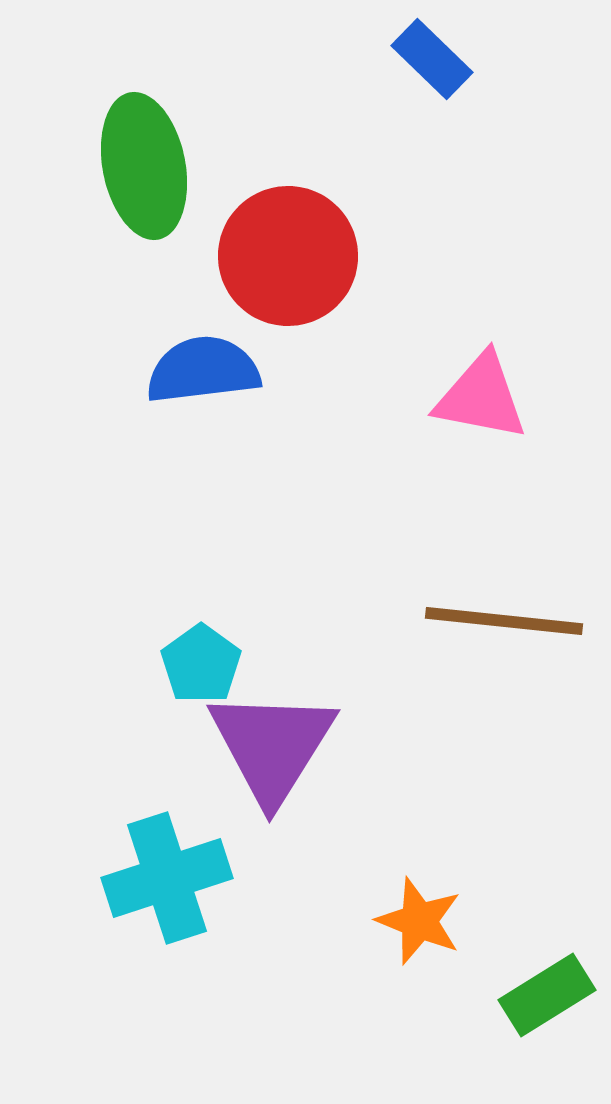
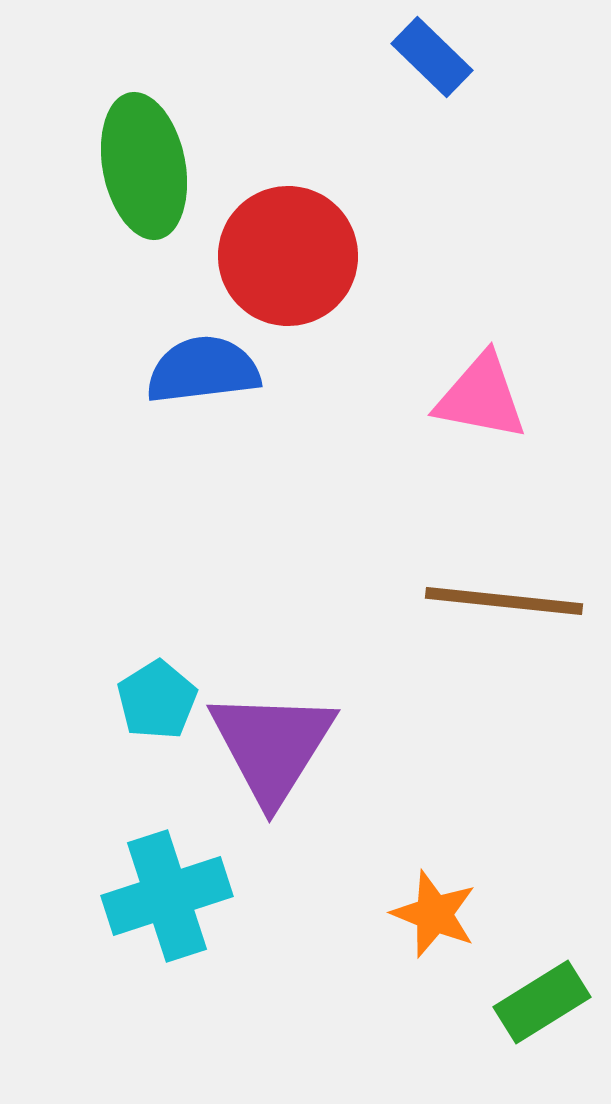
blue rectangle: moved 2 px up
brown line: moved 20 px up
cyan pentagon: moved 44 px left, 36 px down; rotated 4 degrees clockwise
cyan cross: moved 18 px down
orange star: moved 15 px right, 7 px up
green rectangle: moved 5 px left, 7 px down
